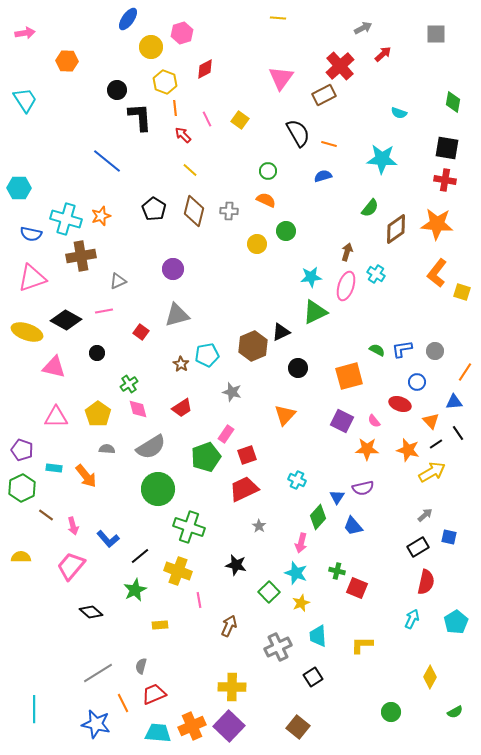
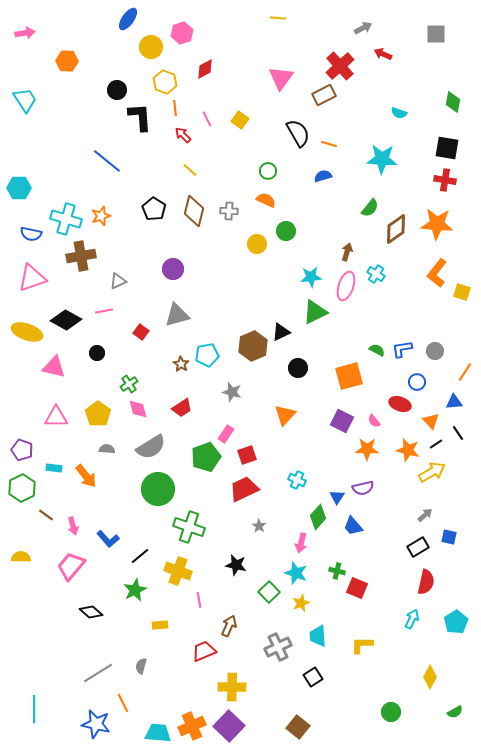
red arrow at (383, 54): rotated 114 degrees counterclockwise
red trapezoid at (154, 694): moved 50 px right, 43 px up
